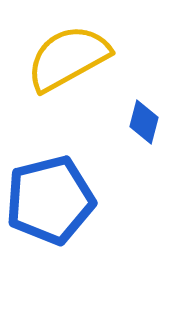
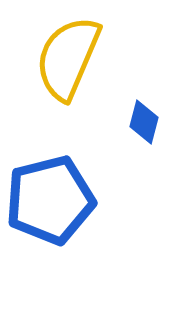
yellow semicircle: rotated 38 degrees counterclockwise
